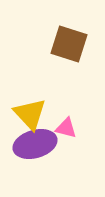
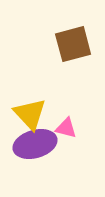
brown square: moved 4 px right; rotated 33 degrees counterclockwise
